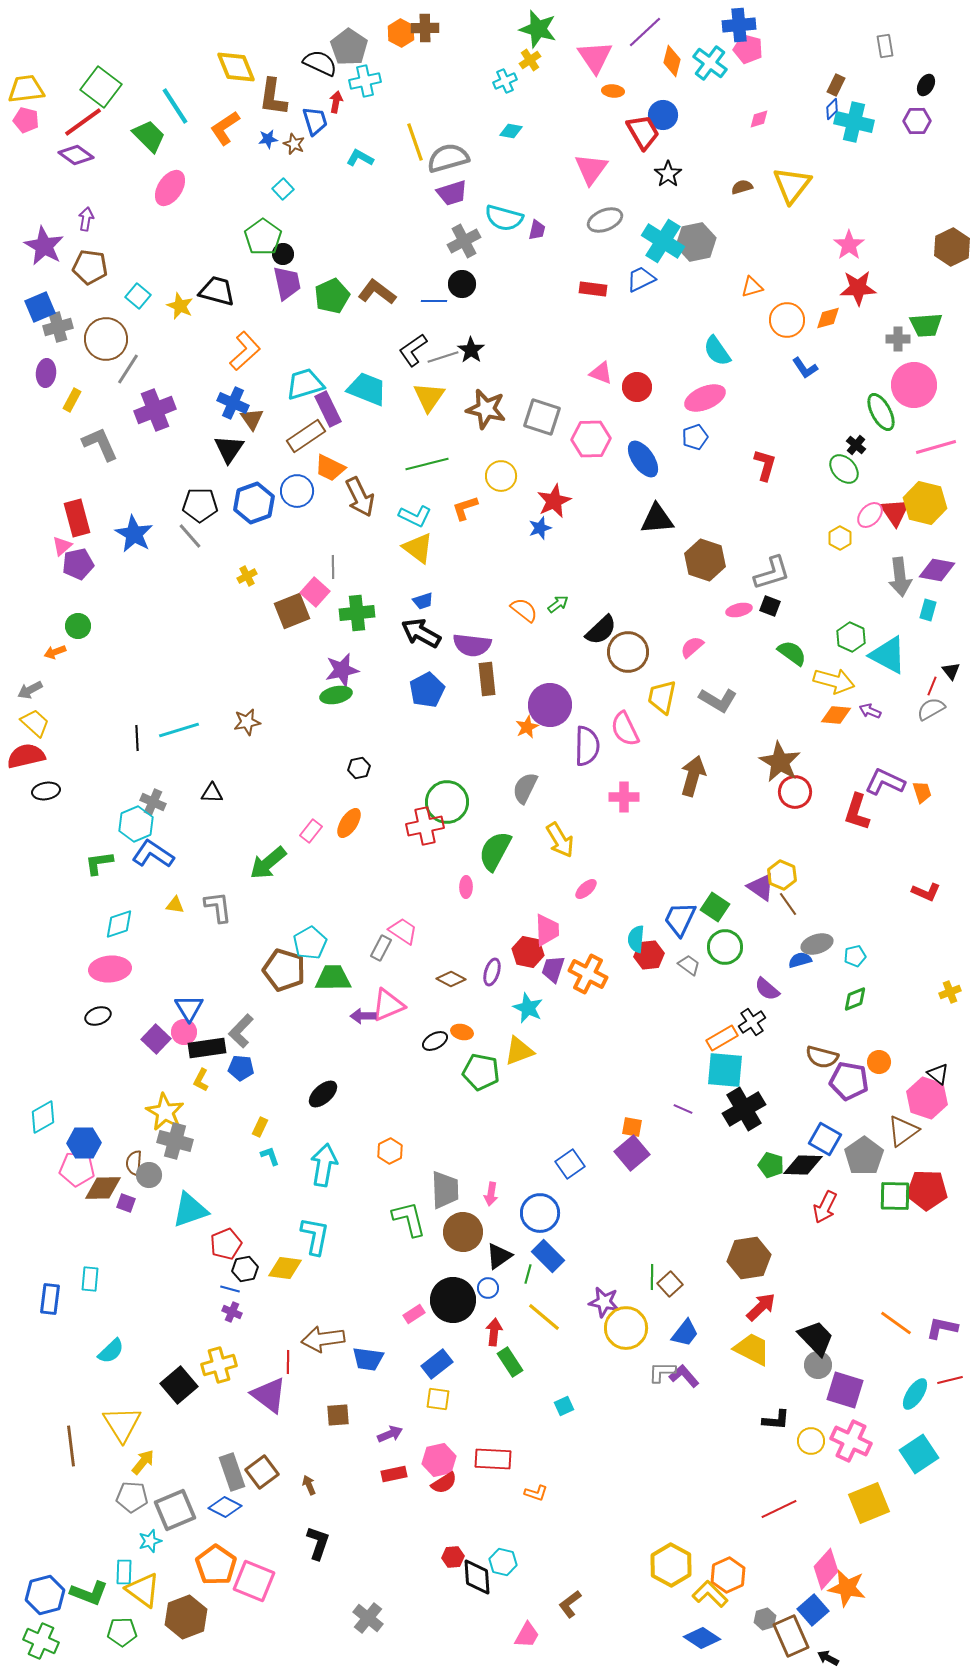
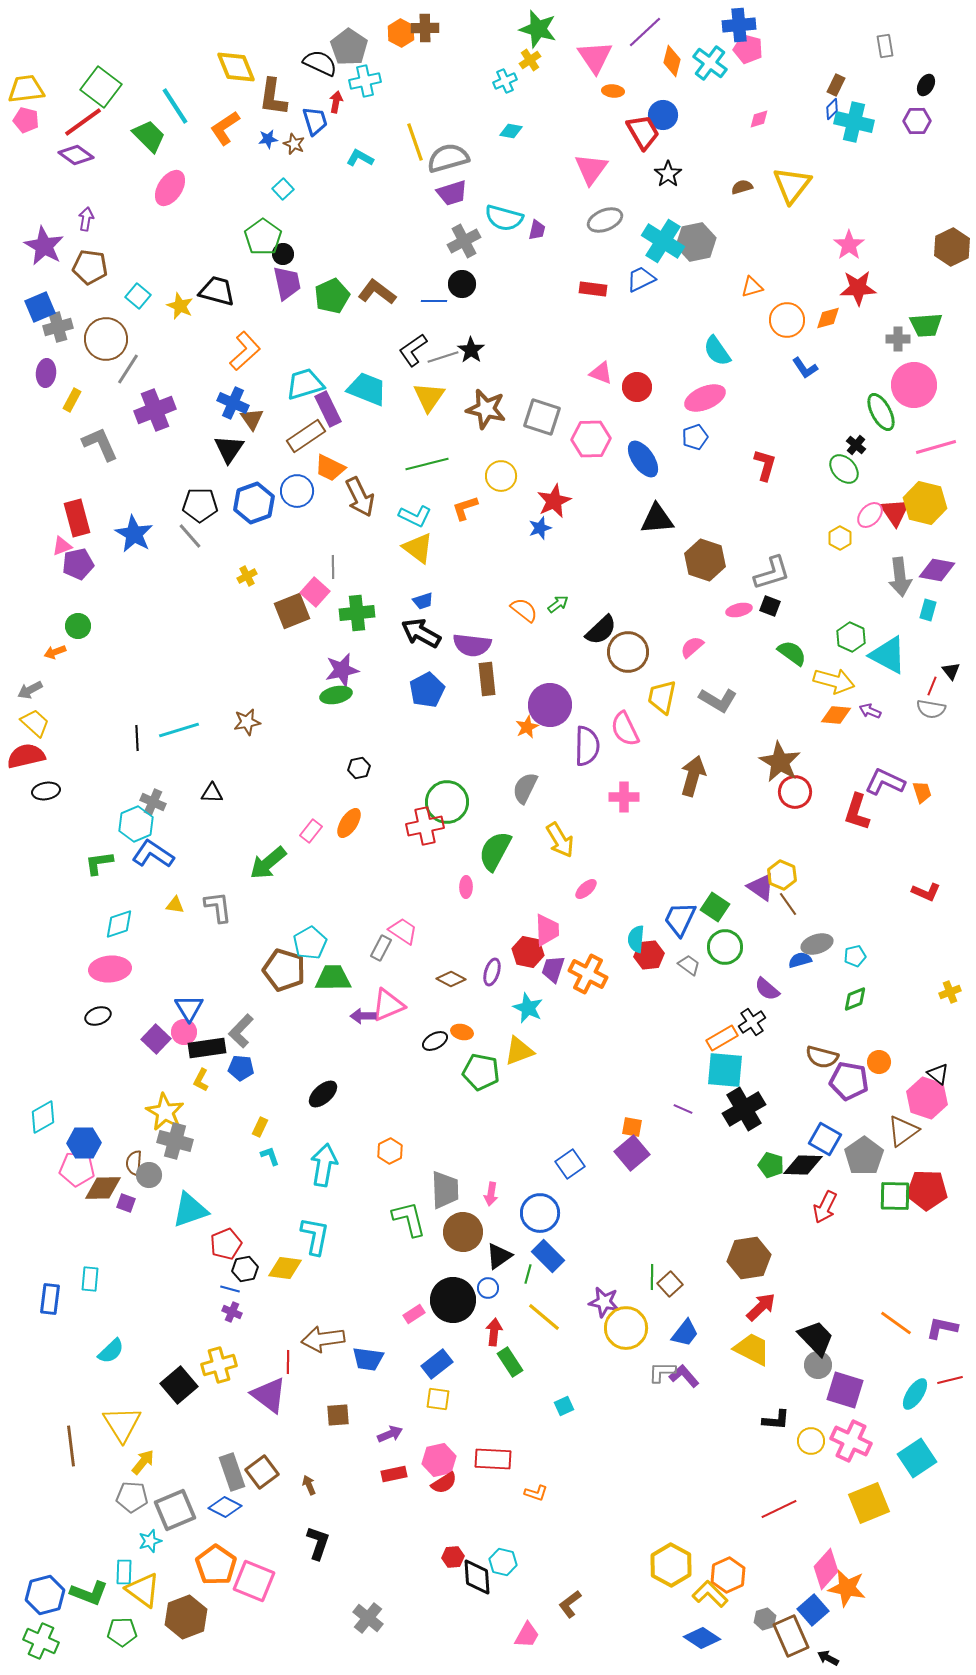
pink triangle at (62, 546): rotated 20 degrees clockwise
gray semicircle at (931, 709): rotated 140 degrees counterclockwise
cyan square at (919, 1454): moved 2 px left, 4 px down
